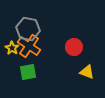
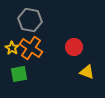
gray hexagon: moved 2 px right, 9 px up
orange cross: moved 2 px right, 2 px down
green square: moved 9 px left, 2 px down
